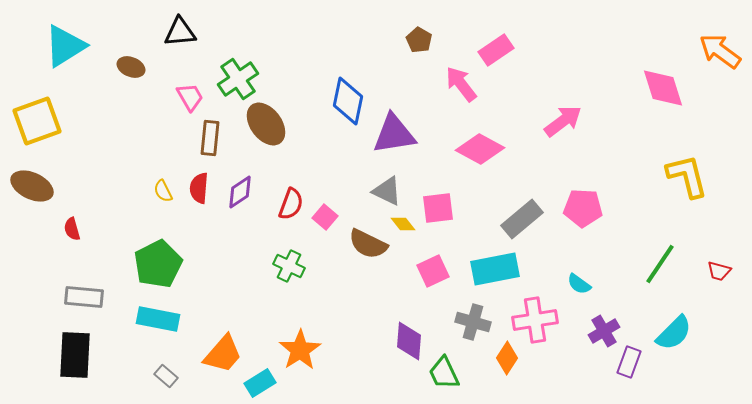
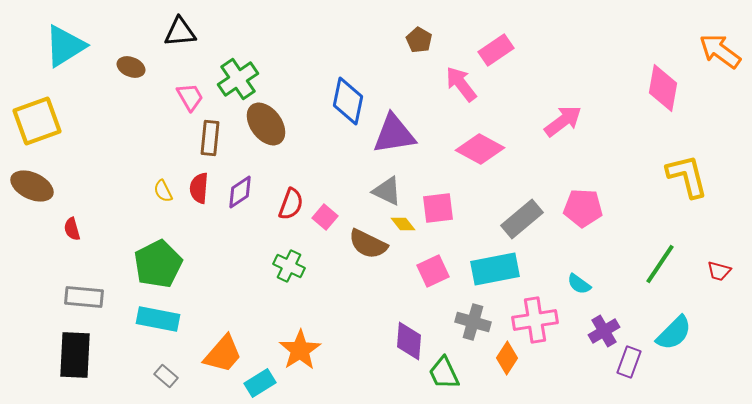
pink diamond at (663, 88): rotated 27 degrees clockwise
